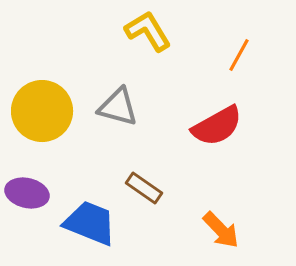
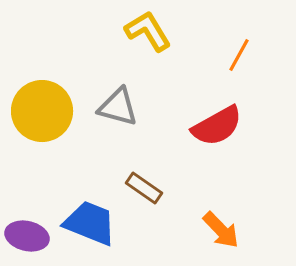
purple ellipse: moved 43 px down
